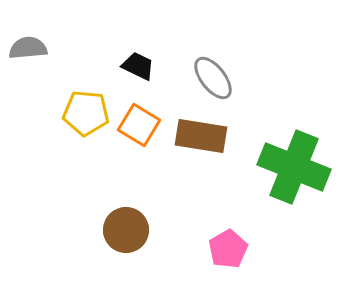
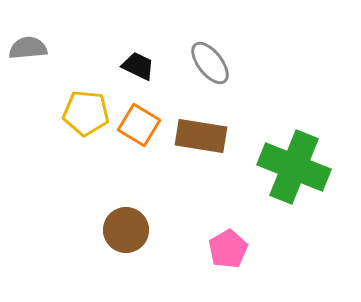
gray ellipse: moved 3 px left, 15 px up
